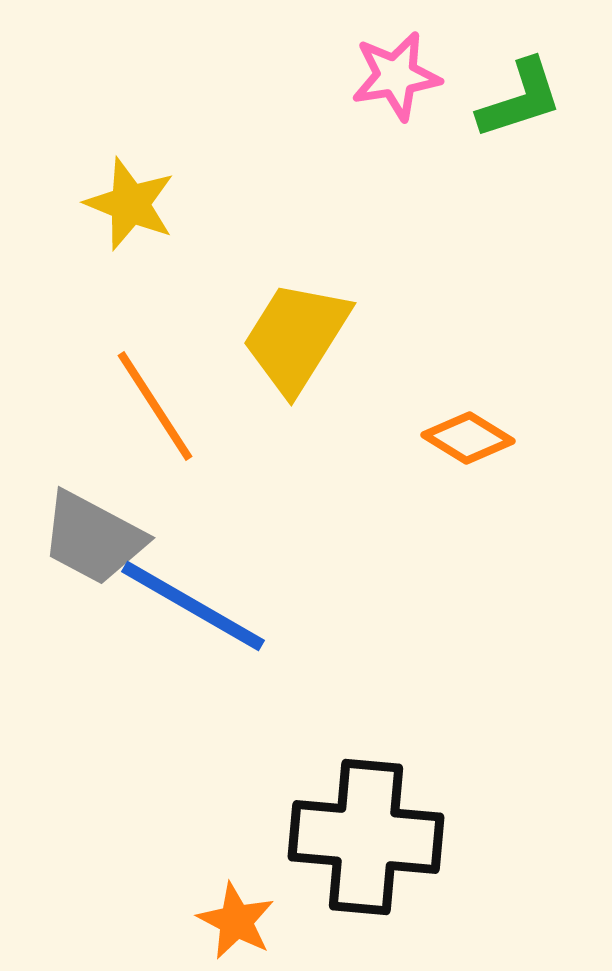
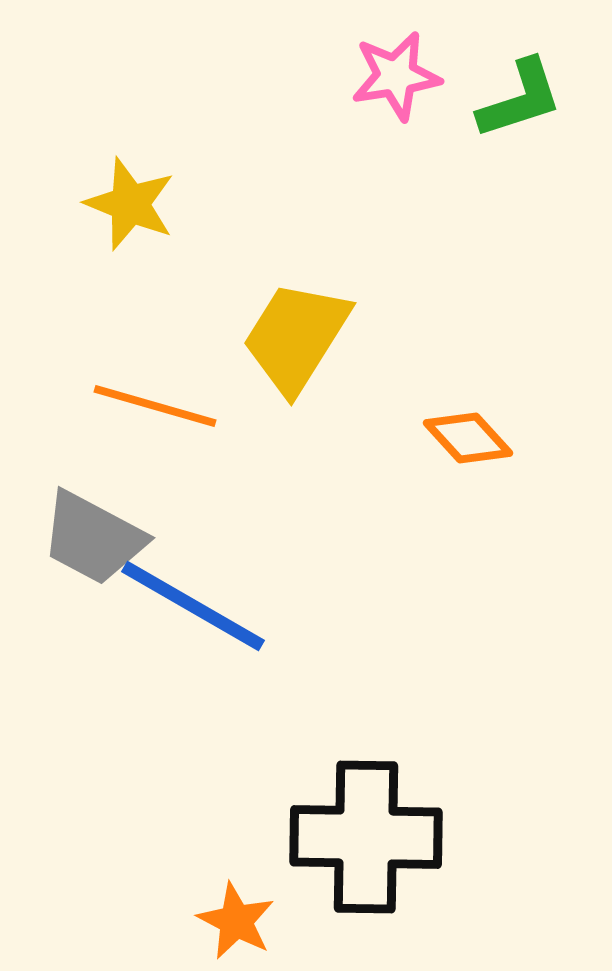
orange line: rotated 41 degrees counterclockwise
orange diamond: rotated 16 degrees clockwise
black cross: rotated 4 degrees counterclockwise
